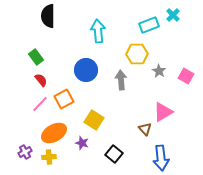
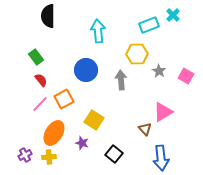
orange ellipse: rotated 30 degrees counterclockwise
purple cross: moved 3 px down
